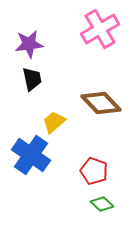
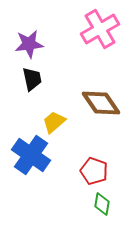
brown diamond: rotated 9 degrees clockwise
green diamond: rotated 55 degrees clockwise
